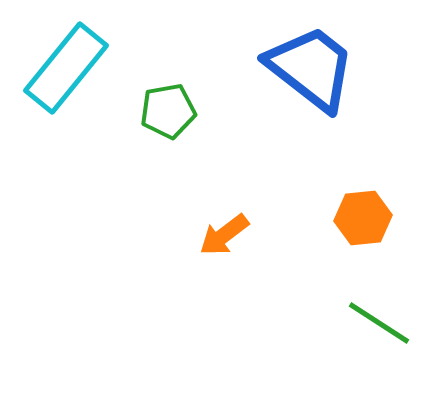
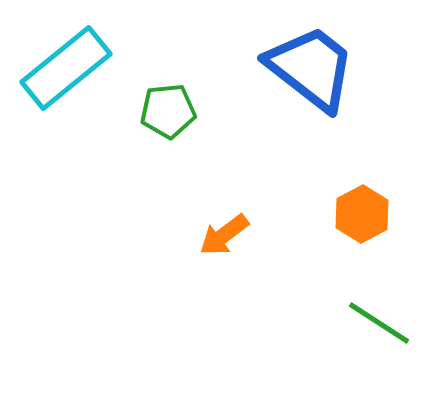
cyan rectangle: rotated 12 degrees clockwise
green pentagon: rotated 4 degrees clockwise
orange hexagon: moved 1 px left, 4 px up; rotated 22 degrees counterclockwise
